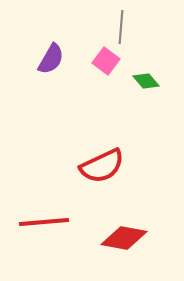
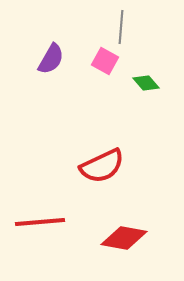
pink square: moved 1 px left; rotated 8 degrees counterclockwise
green diamond: moved 2 px down
red line: moved 4 px left
